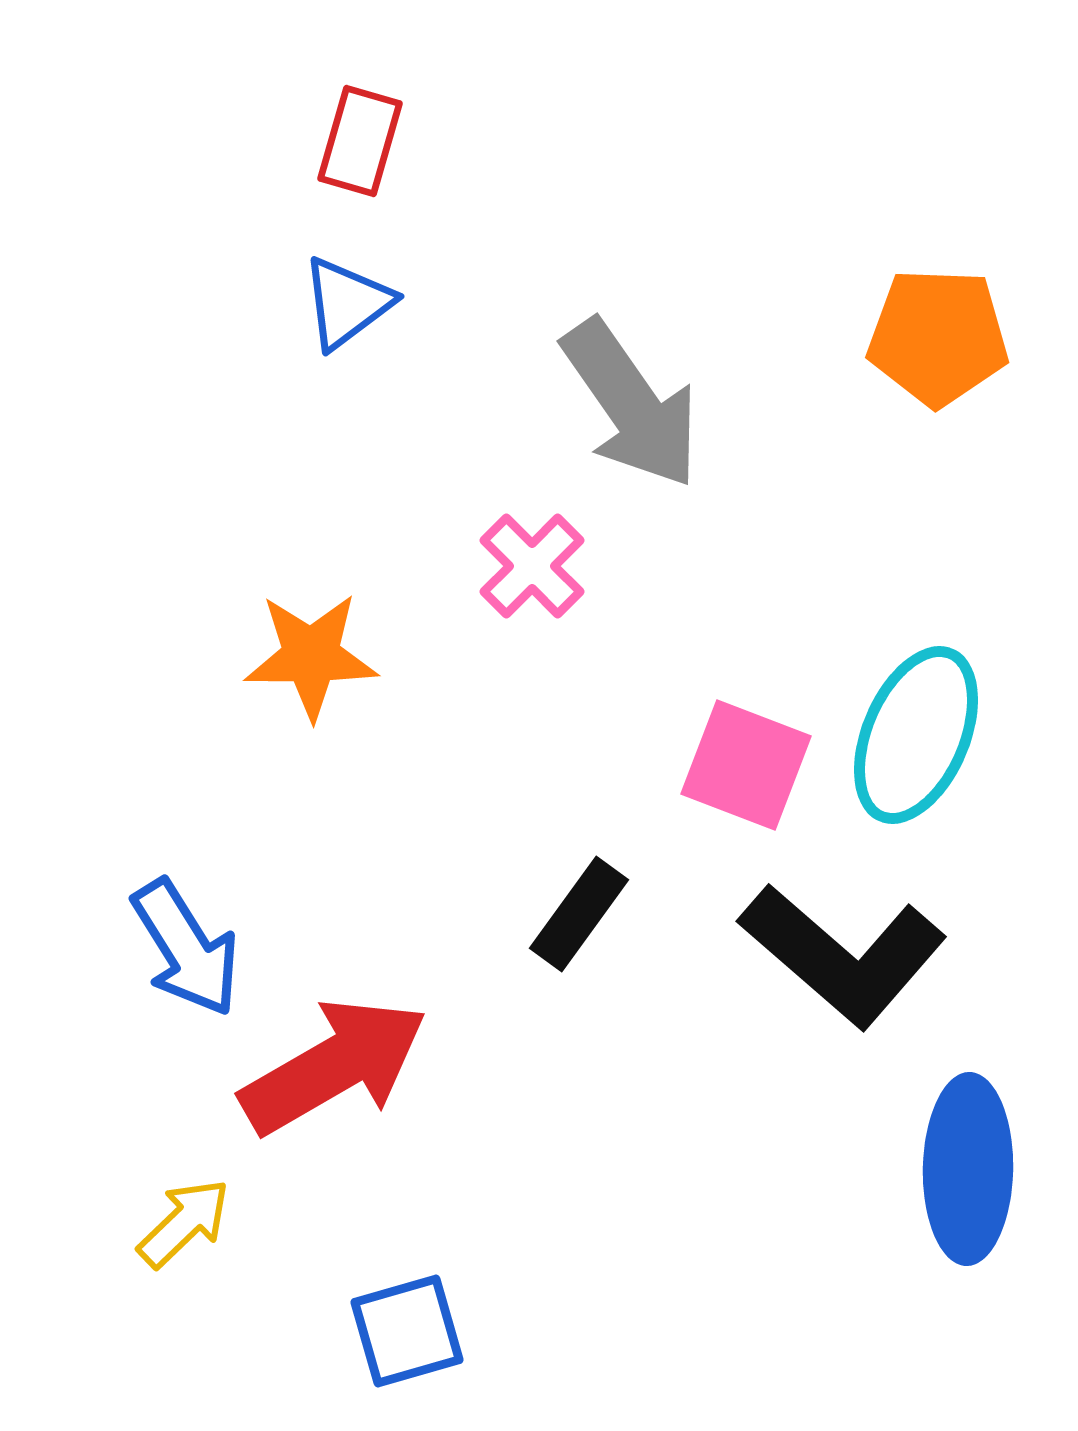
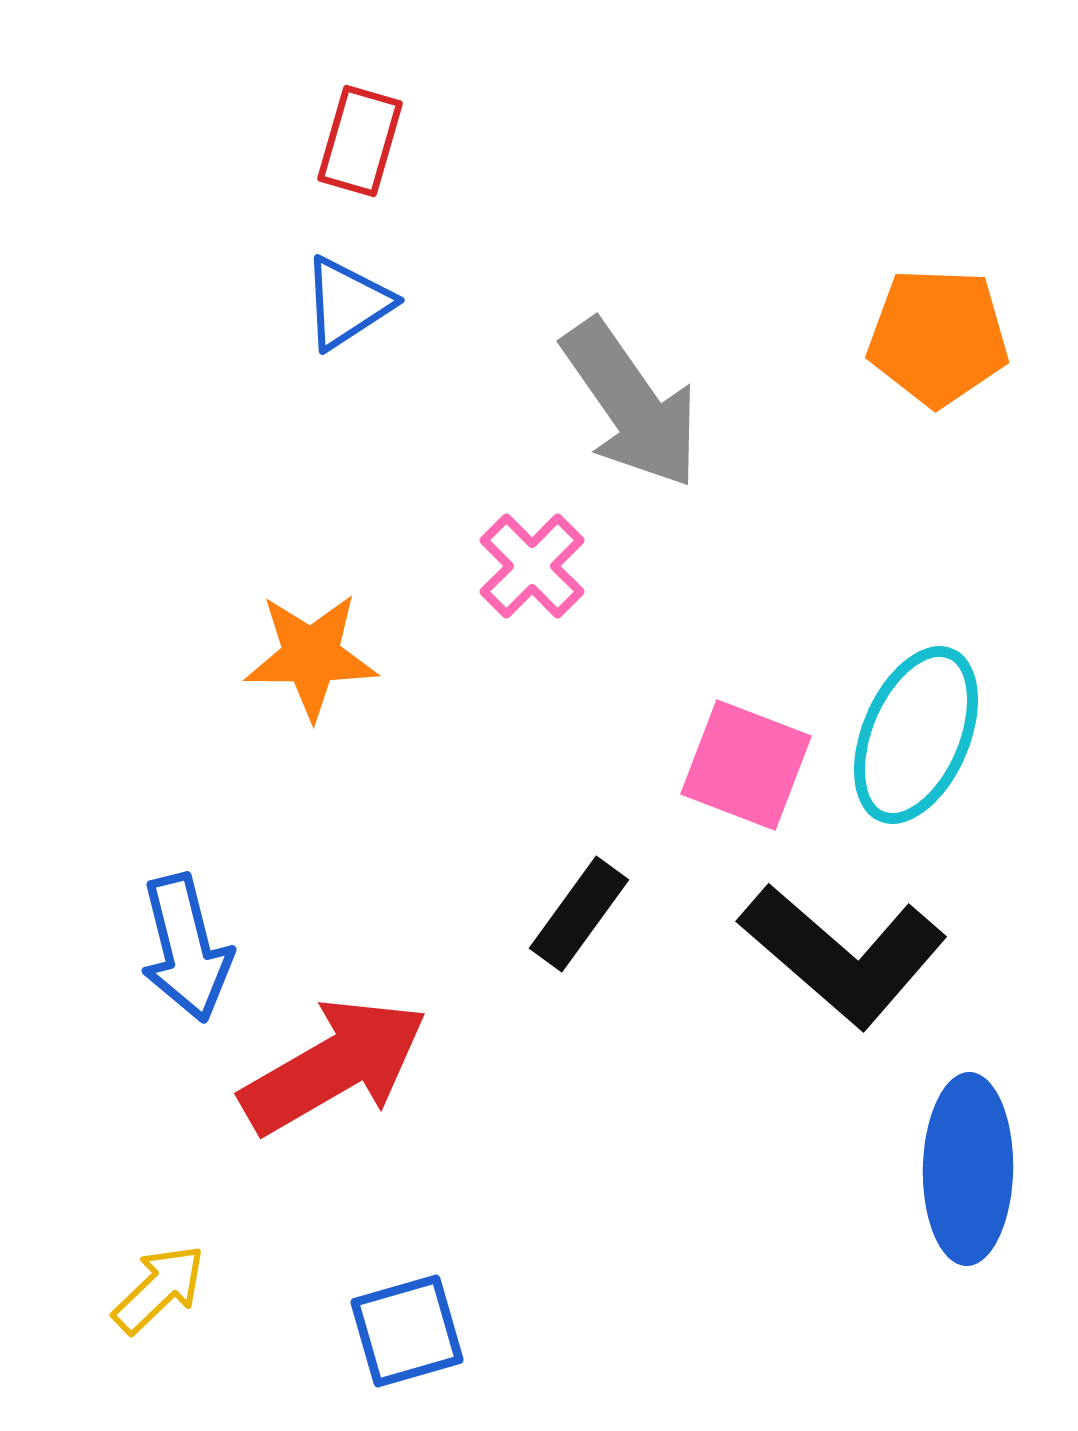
blue triangle: rotated 4 degrees clockwise
blue arrow: rotated 18 degrees clockwise
yellow arrow: moved 25 px left, 66 px down
